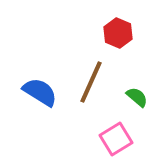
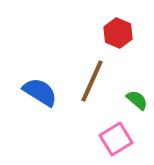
brown line: moved 1 px right, 1 px up
green semicircle: moved 3 px down
